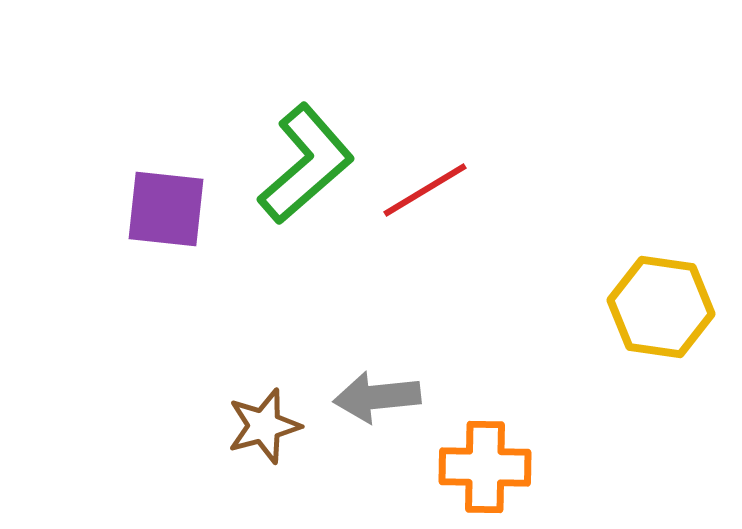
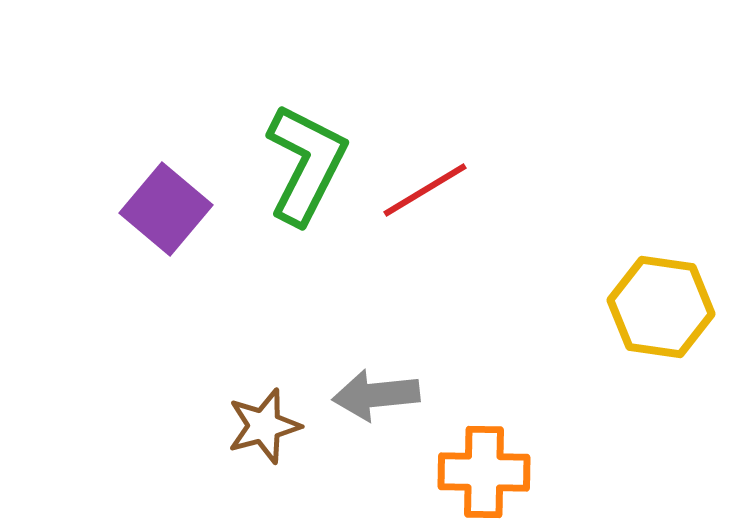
green L-shape: rotated 22 degrees counterclockwise
purple square: rotated 34 degrees clockwise
gray arrow: moved 1 px left, 2 px up
orange cross: moved 1 px left, 5 px down
